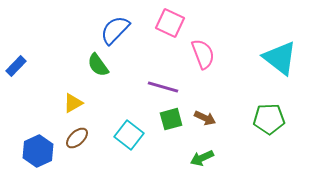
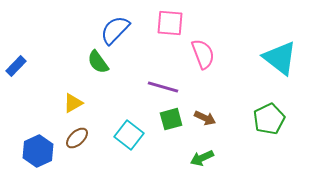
pink square: rotated 20 degrees counterclockwise
green semicircle: moved 3 px up
green pentagon: rotated 24 degrees counterclockwise
